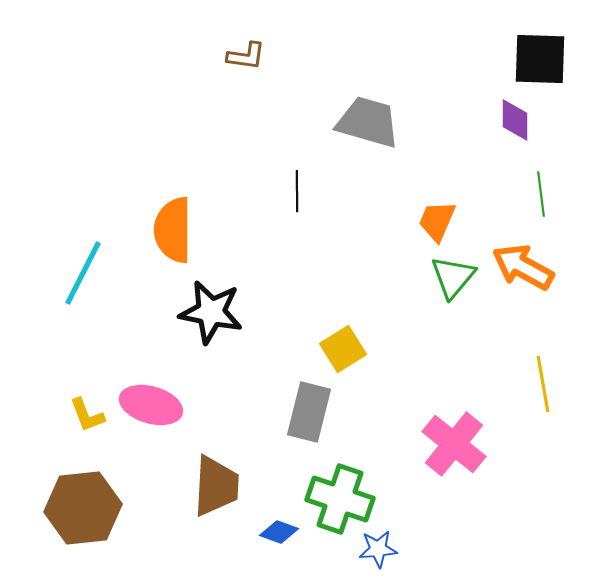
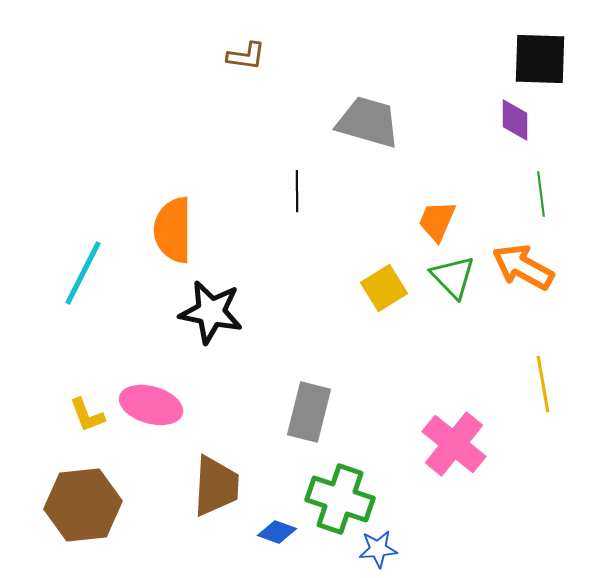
green triangle: rotated 24 degrees counterclockwise
yellow square: moved 41 px right, 61 px up
brown hexagon: moved 3 px up
blue diamond: moved 2 px left
